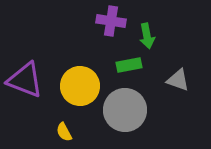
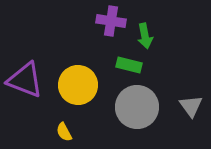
green arrow: moved 2 px left
green rectangle: rotated 25 degrees clockwise
gray triangle: moved 13 px right, 26 px down; rotated 35 degrees clockwise
yellow circle: moved 2 px left, 1 px up
gray circle: moved 12 px right, 3 px up
